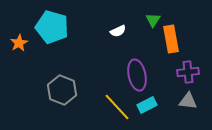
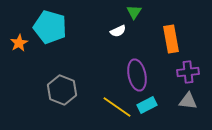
green triangle: moved 19 px left, 8 px up
cyan pentagon: moved 2 px left
yellow line: rotated 12 degrees counterclockwise
